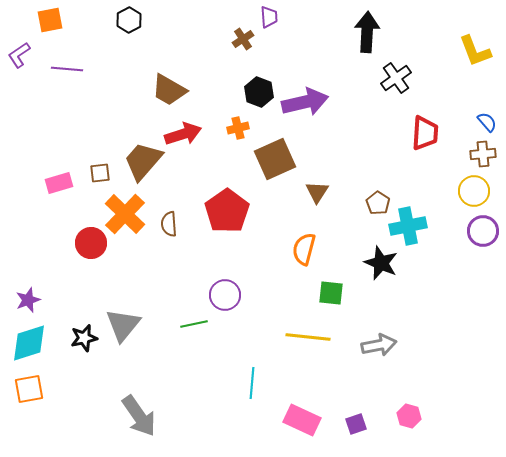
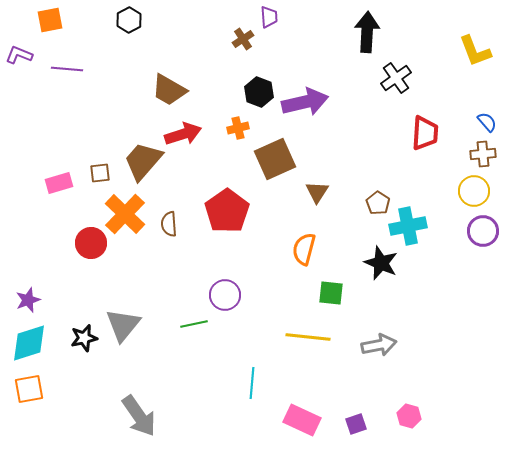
purple L-shape at (19, 55): rotated 56 degrees clockwise
